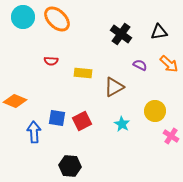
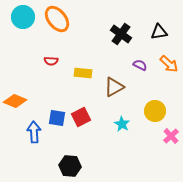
orange ellipse: rotated 8 degrees clockwise
red square: moved 1 px left, 4 px up
pink cross: rotated 14 degrees clockwise
